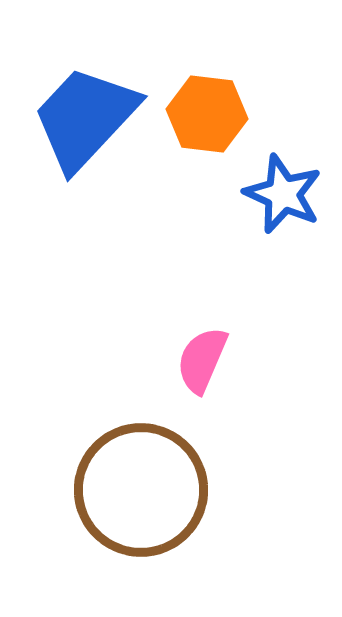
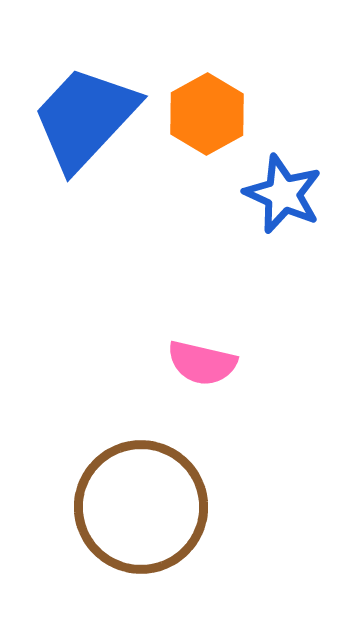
orange hexagon: rotated 24 degrees clockwise
pink semicircle: moved 3 px down; rotated 100 degrees counterclockwise
brown circle: moved 17 px down
